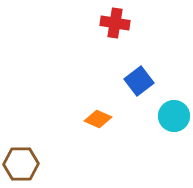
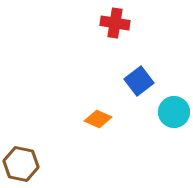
cyan circle: moved 4 px up
brown hexagon: rotated 12 degrees clockwise
